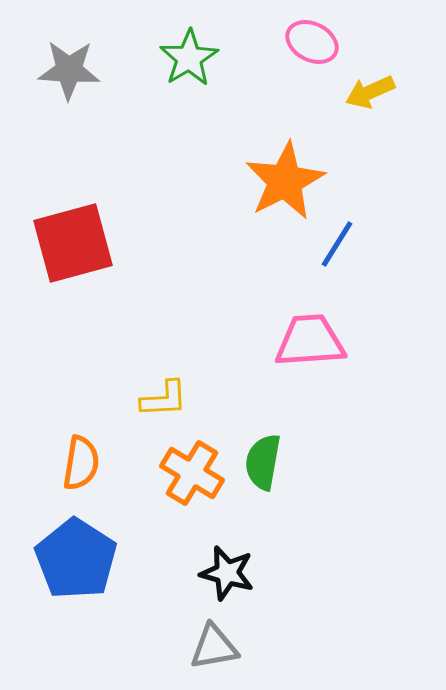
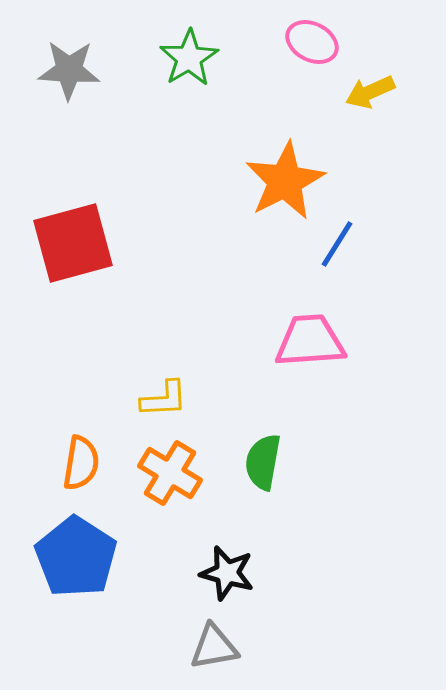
orange cross: moved 22 px left
blue pentagon: moved 2 px up
